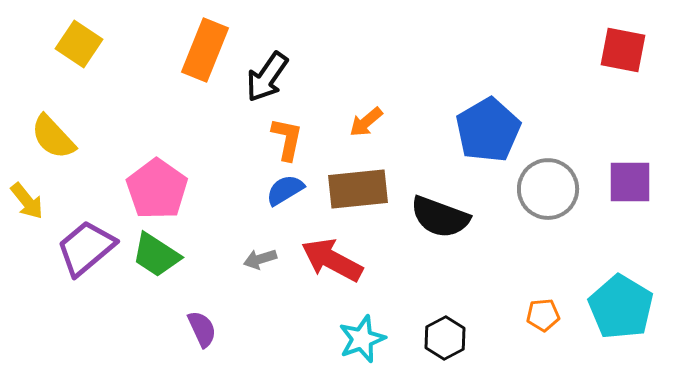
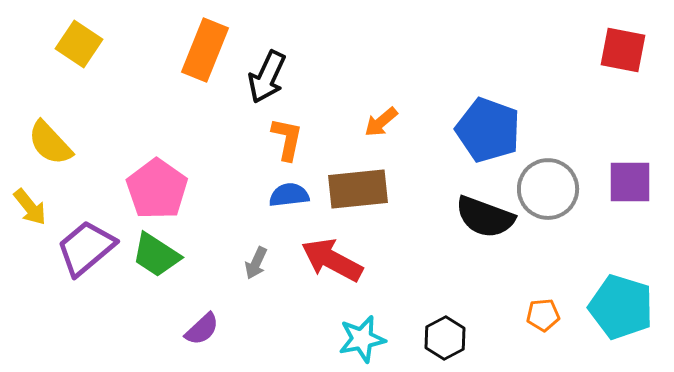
black arrow: rotated 10 degrees counterclockwise
orange arrow: moved 15 px right
blue pentagon: rotated 22 degrees counterclockwise
yellow semicircle: moved 3 px left, 6 px down
blue semicircle: moved 4 px right, 5 px down; rotated 24 degrees clockwise
yellow arrow: moved 3 px right, 6 px down
black semicircle: moved 45 px right
gray arrow: moved 4 px left, 4 px down; rotated 48 degrees counterclockwise
cyan pentagon: rotated 14 degrees counterclockwise
purple semicircle: rotated 72 degrees clockwise
cyan star: rotated 9 degrees clockwise
